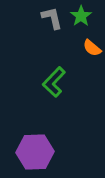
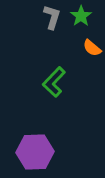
gray L-shape: moved 1 px up; rotated 30 degrees clockwise
